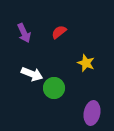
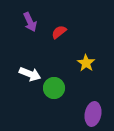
purple arrow: moved 6 px right, 11 px up
yellow star: rotated 12 degrees clockwise
white arrow: moved 2 px left
purple ellipse: moved 1 px right, 1 px down
